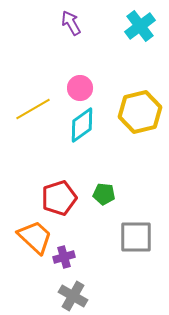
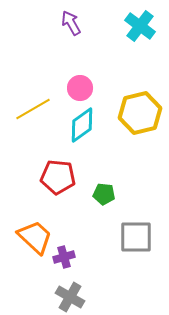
cyan cross: rotated 16 degrees counterclockwise
yellow hexagon: moved 1 px down
red pentagon: moved 1 px left, 21 px up; rotated 24 degrees clockwise
gray cross: moved 3 px left, 1 px down
